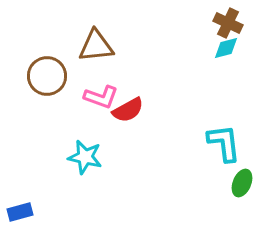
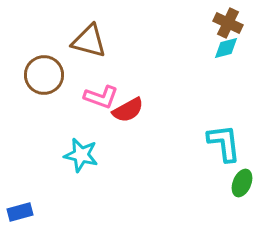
brown triangle: moved 7 px left, 5 px up; rotated 21 degrees clockwise
brown circle: moved 3 px left, 1 px up
cyan star: moved 4 px left, 2 px up
